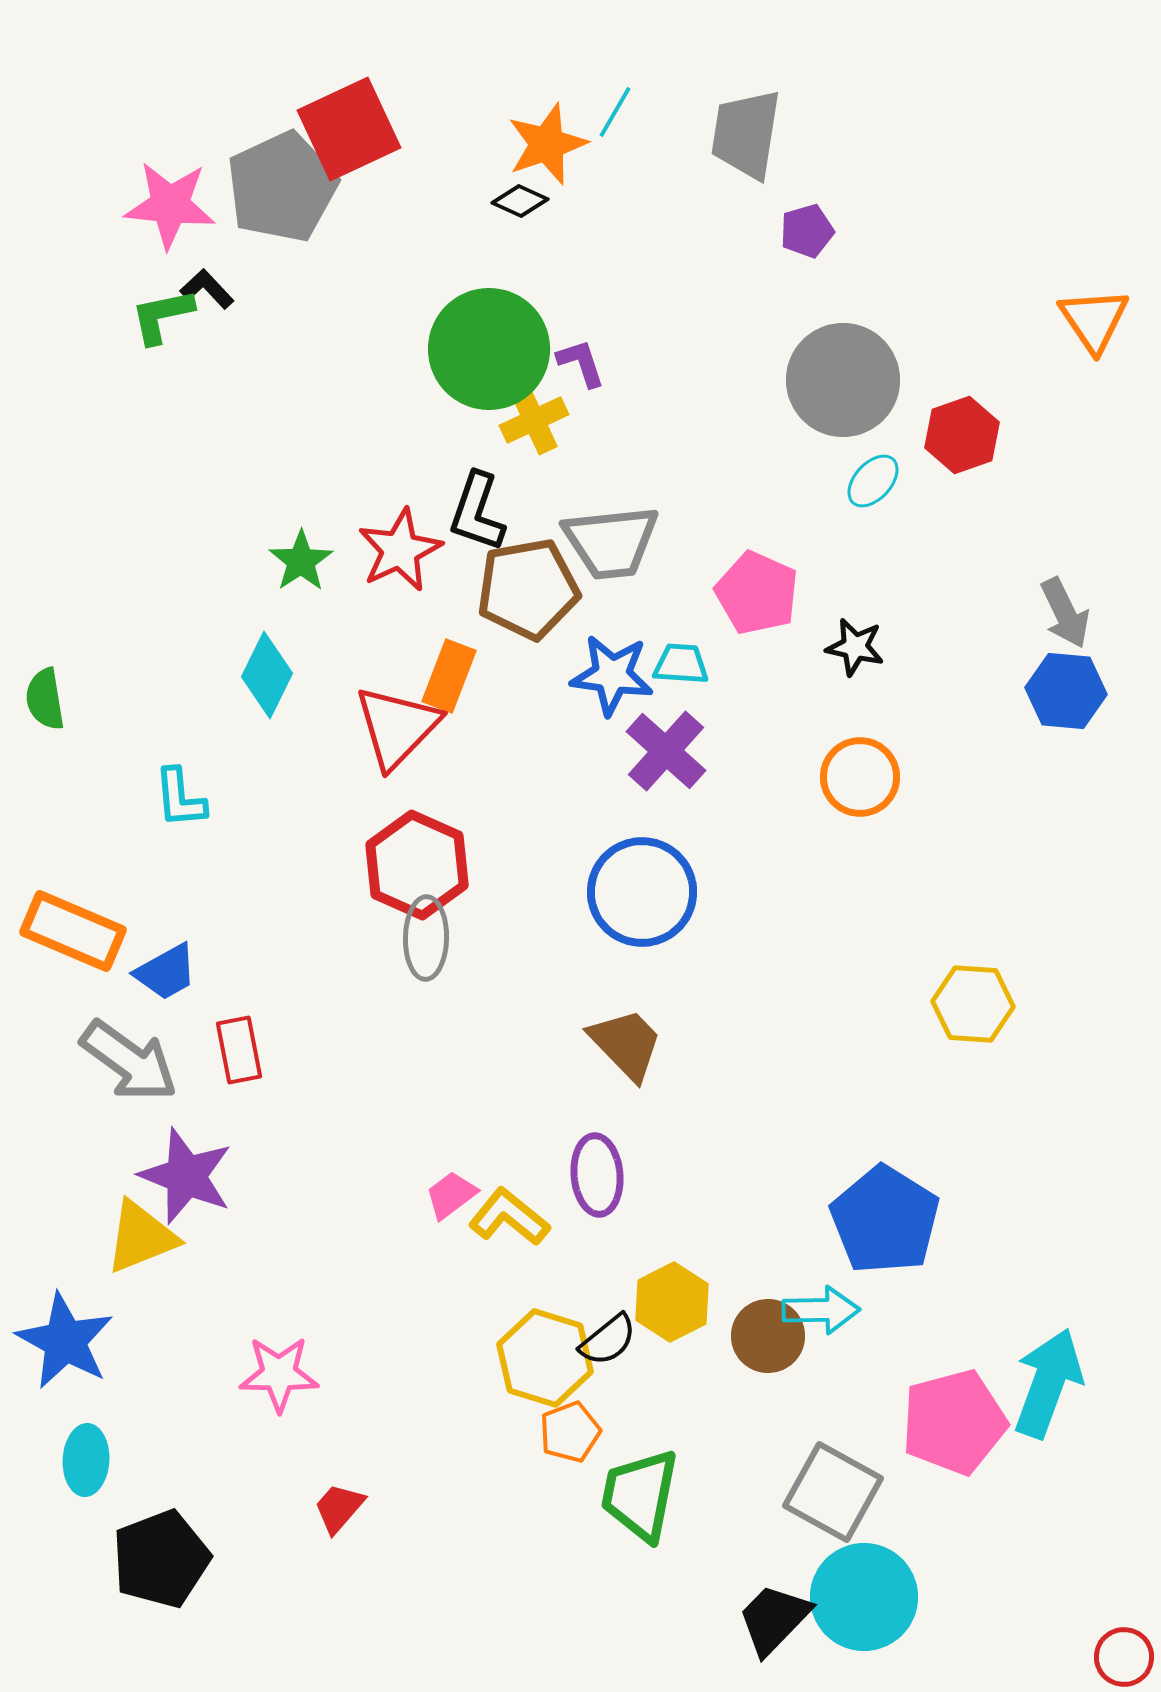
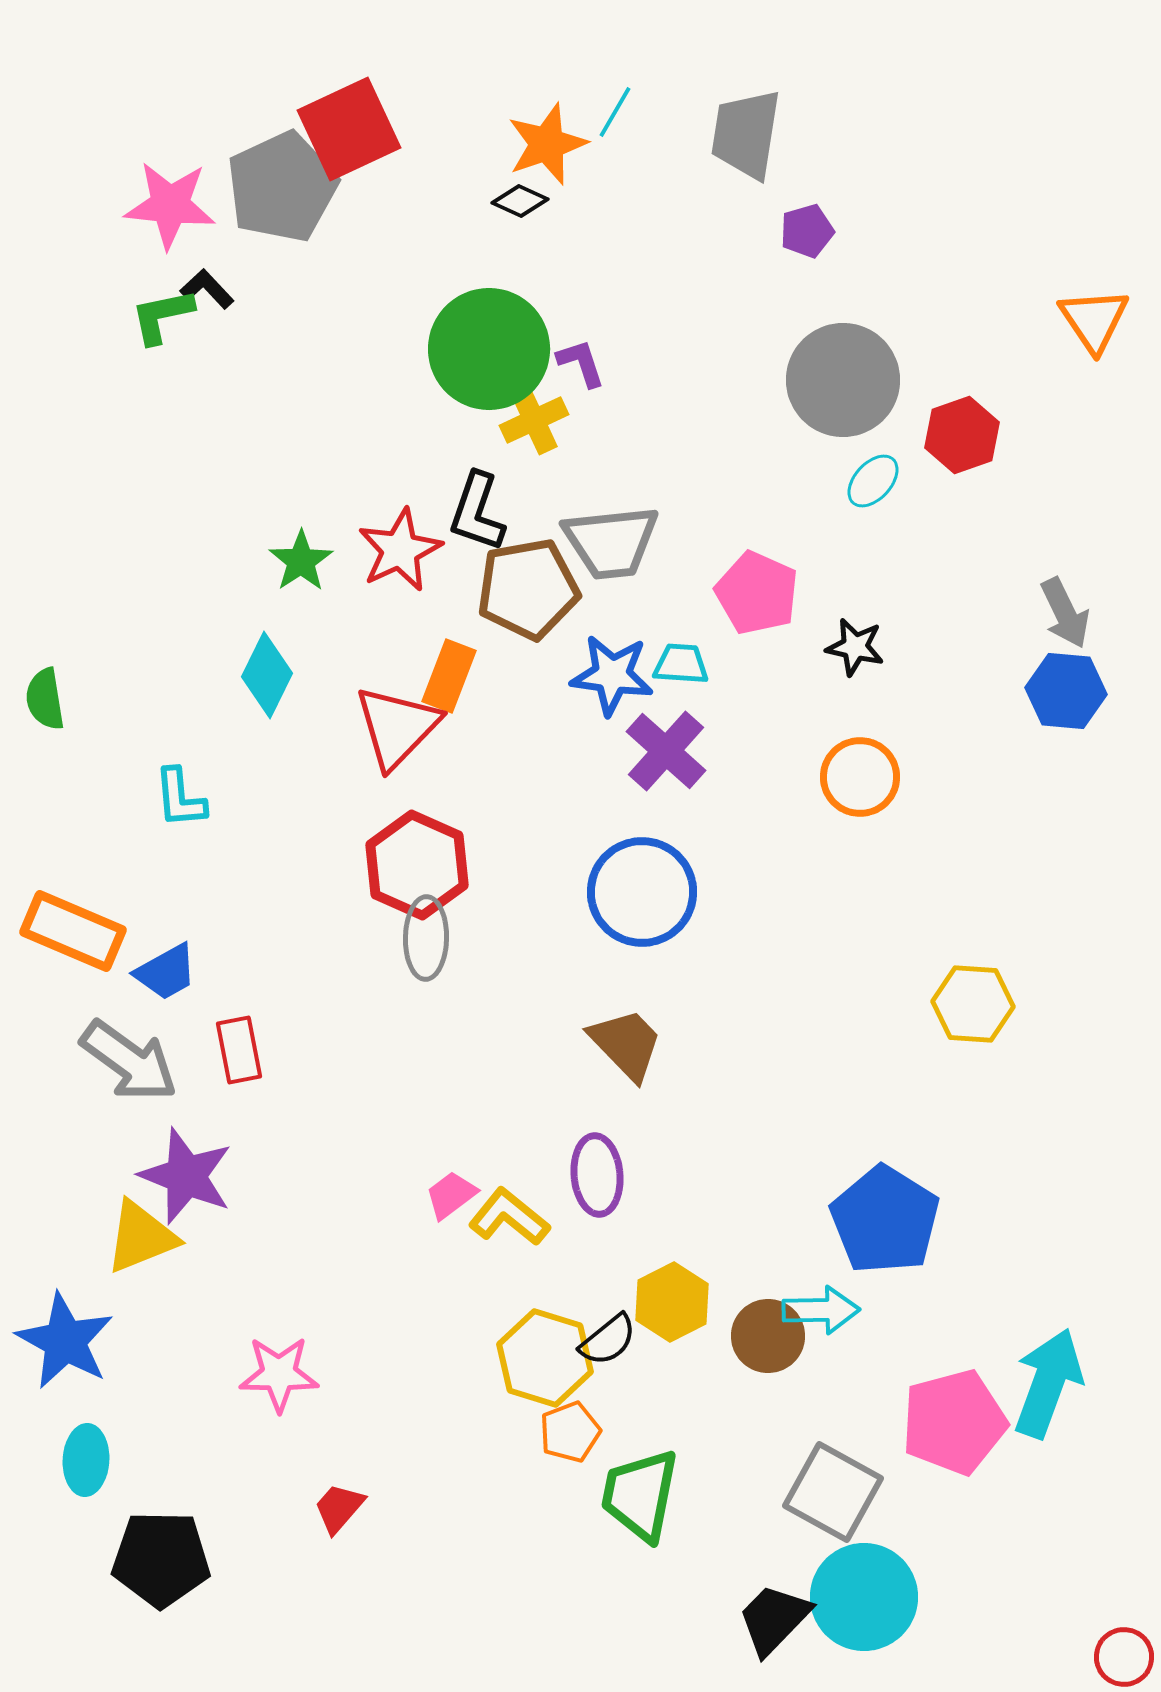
black pentagon at (161, 1559): rotated 22 degrees clockwise
